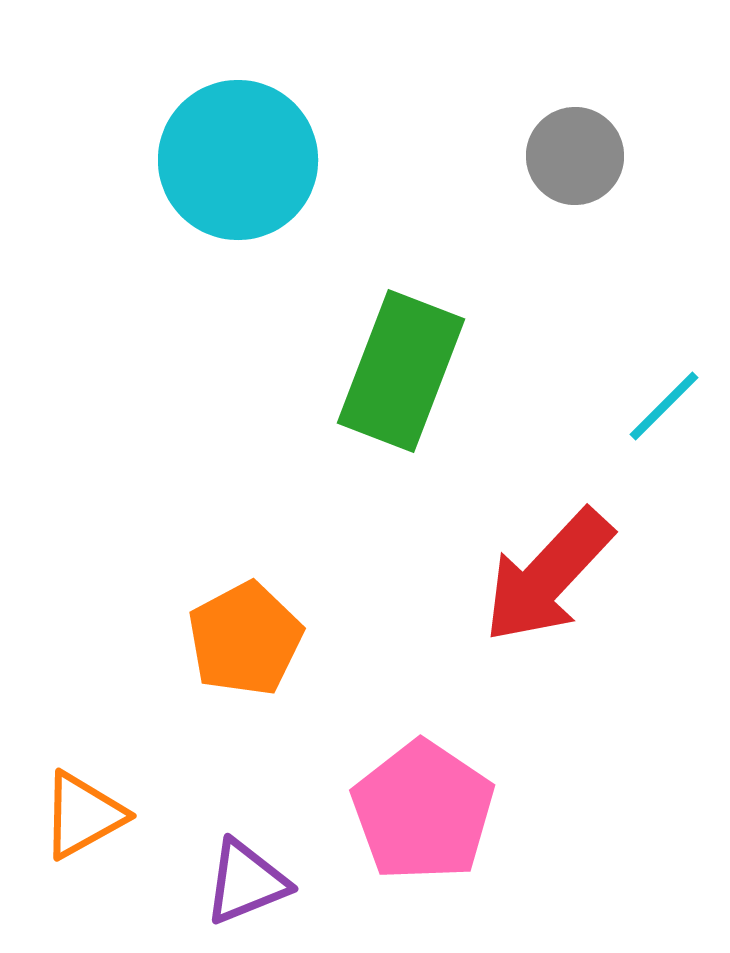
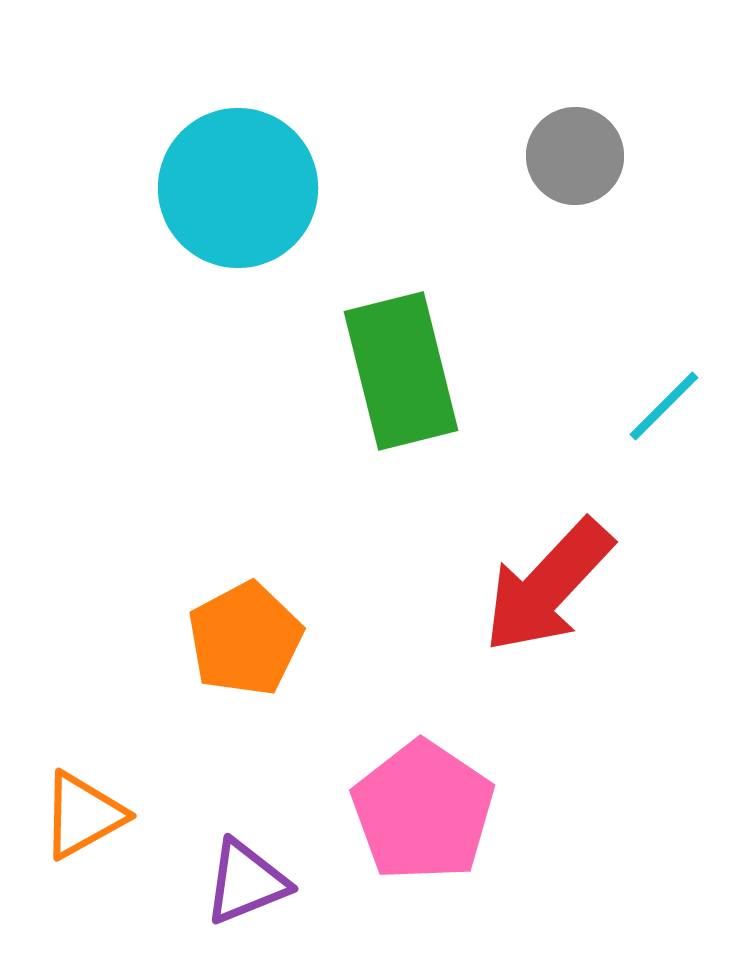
cyan circle: moved 28 px down
green rectangle: rotated 35 degrees counterclockwise
red arrow: moved 10 px down
